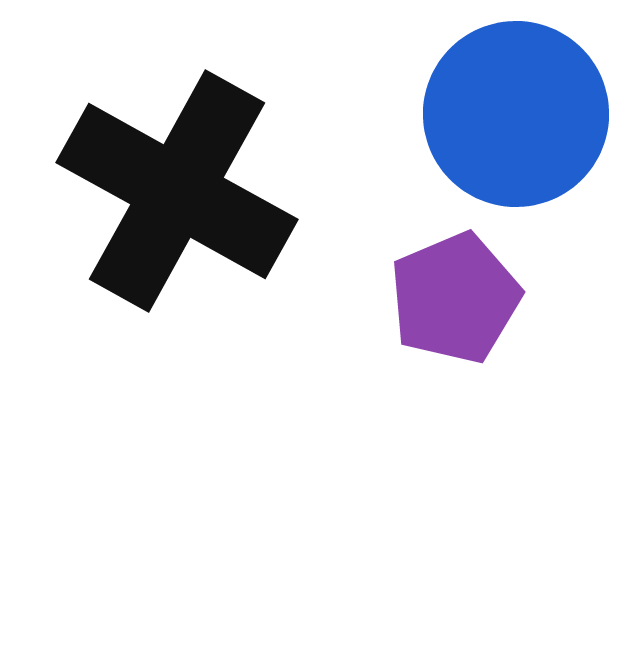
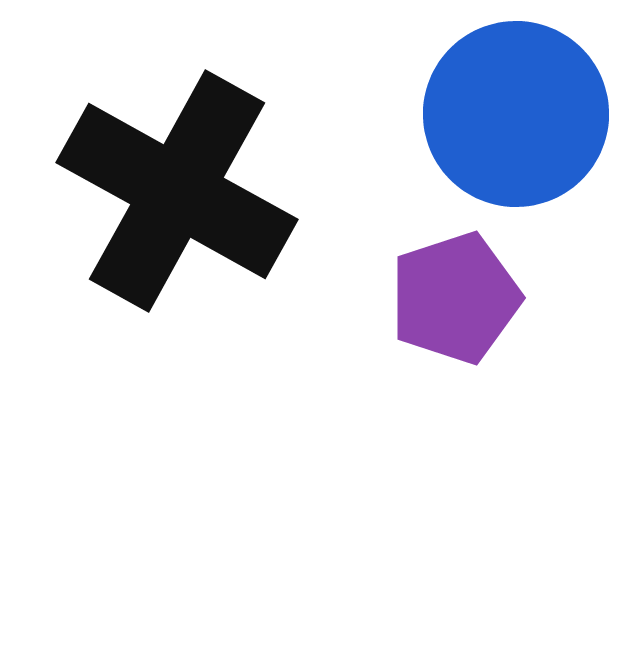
purple pentagon: rotated 5 degrees clockwise
